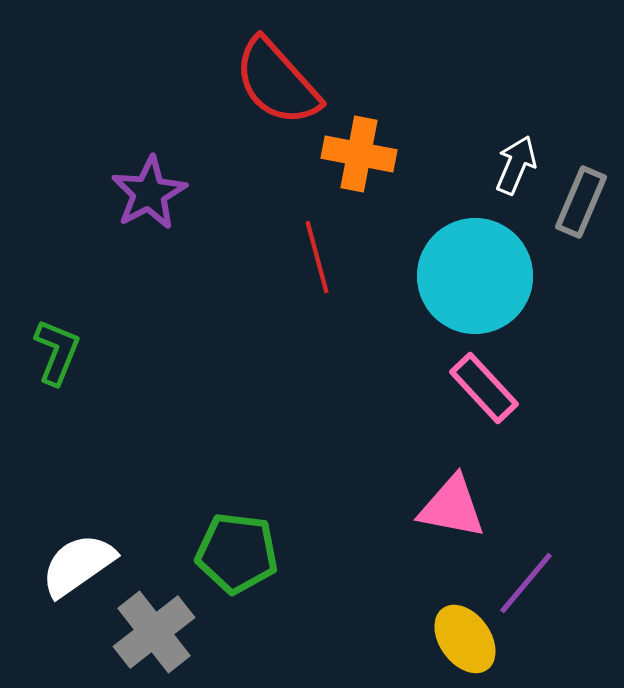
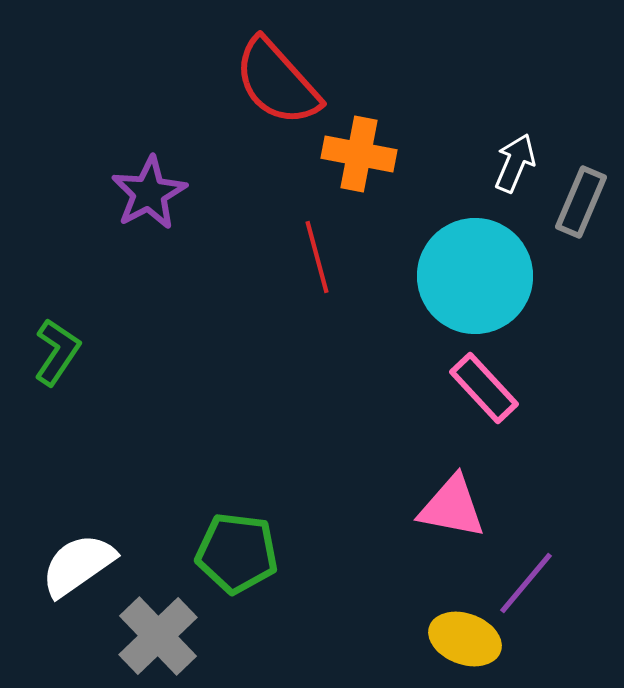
white arrow: moved 1 px left, 2 px up
green L-shape: rotated 12 degrees clockwise
gray cross: moved 4 px right, 4 px down; rotated 6 degrees counterclockwise
yellow ellipse: rotated 34 degrees counterclockwise
